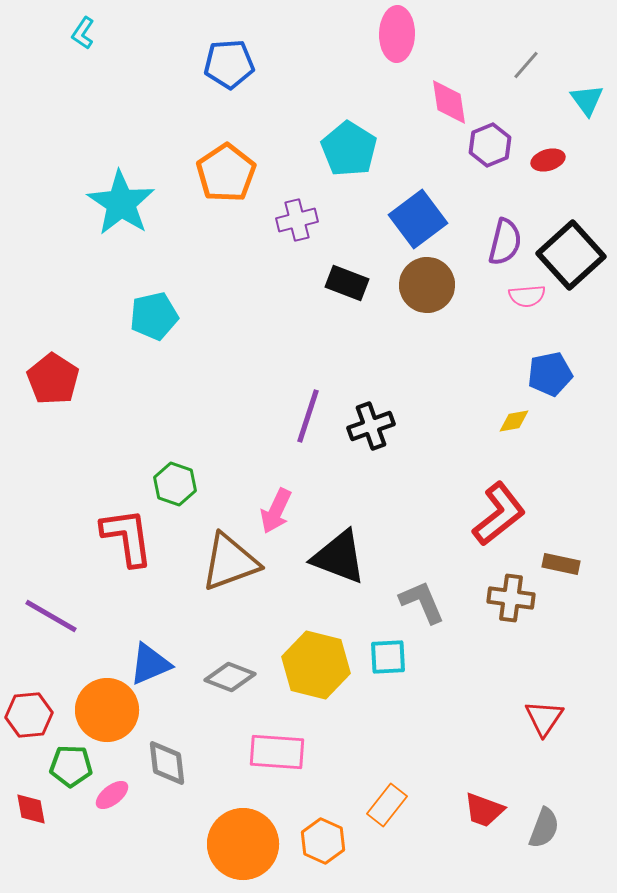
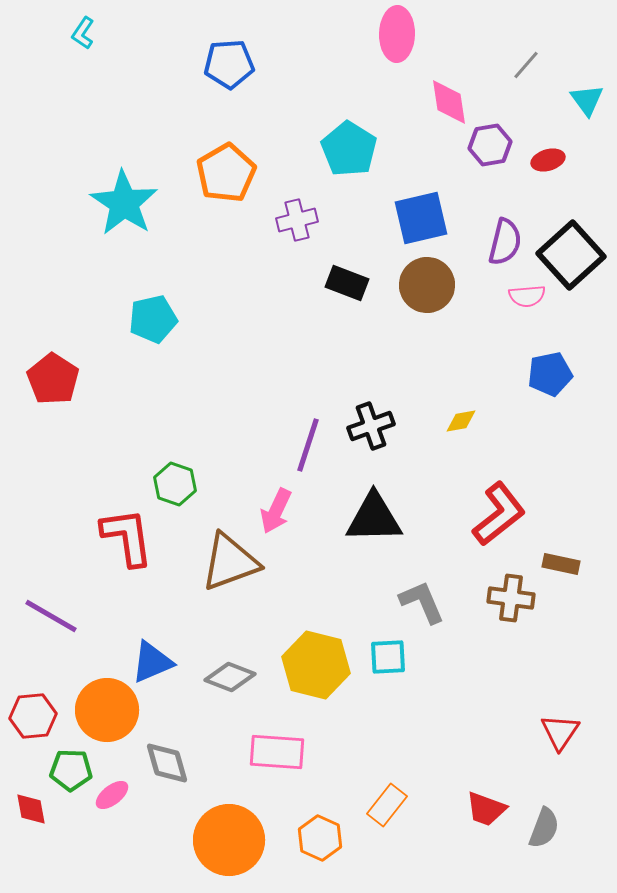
purple hexagon at (490, 145): rotated 12 degrees clockwise
orange pentagon at (226, 173): rotated 4 degrees clockwise
cyan star at (121, 203): moved 3 px right
blue square at (418, 219): moved 3 px right, 1 px up; rotated 24 degrees clockwise
cyan pentagon at (154, 316): moved 1 px left, 3 px down
purple line at (308, 416): moved 29 px down
yellow diamond at (514, 421): moved 53 px left
black triangle at (339, 557): moved 35 px right, 39 px up; rotated 22 degrees counterclockwise
blue triangle at (150, 664): moved 2 px right, 2 px up
red hexagon at (29, 715): moved 4 px right, 1 px down
red triangle at (544, 718): moved 16 px right, 14 px down
gray diamond at (167, 763): rotated 9 degrees counterclockwise
green pentagon at (71, 766): moved 4 px down
red trapezoid at (484, 810): moved 2 px right, 1 px up
orange hexagon at (323, 841): moved 3 px left, 3 px up
orange circle at (243, 844): moved 14 px left, 4 px up
